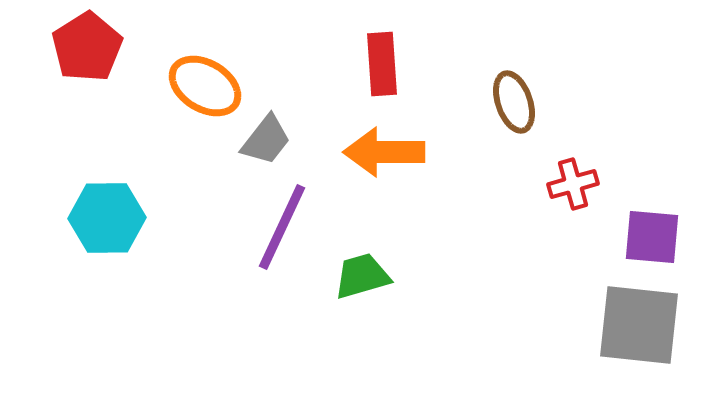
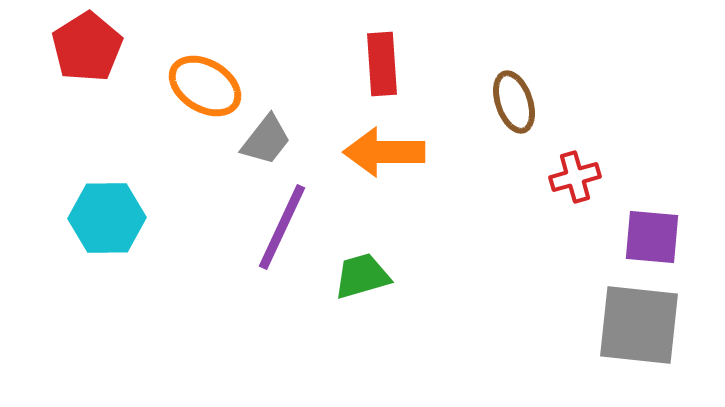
red cross: moved 2 px right, 7 px up
